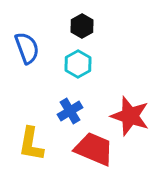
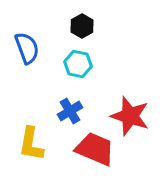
cyan hexagon: rotated 20 degrees counterclockwise
red trapezoid: moved 1 px right
